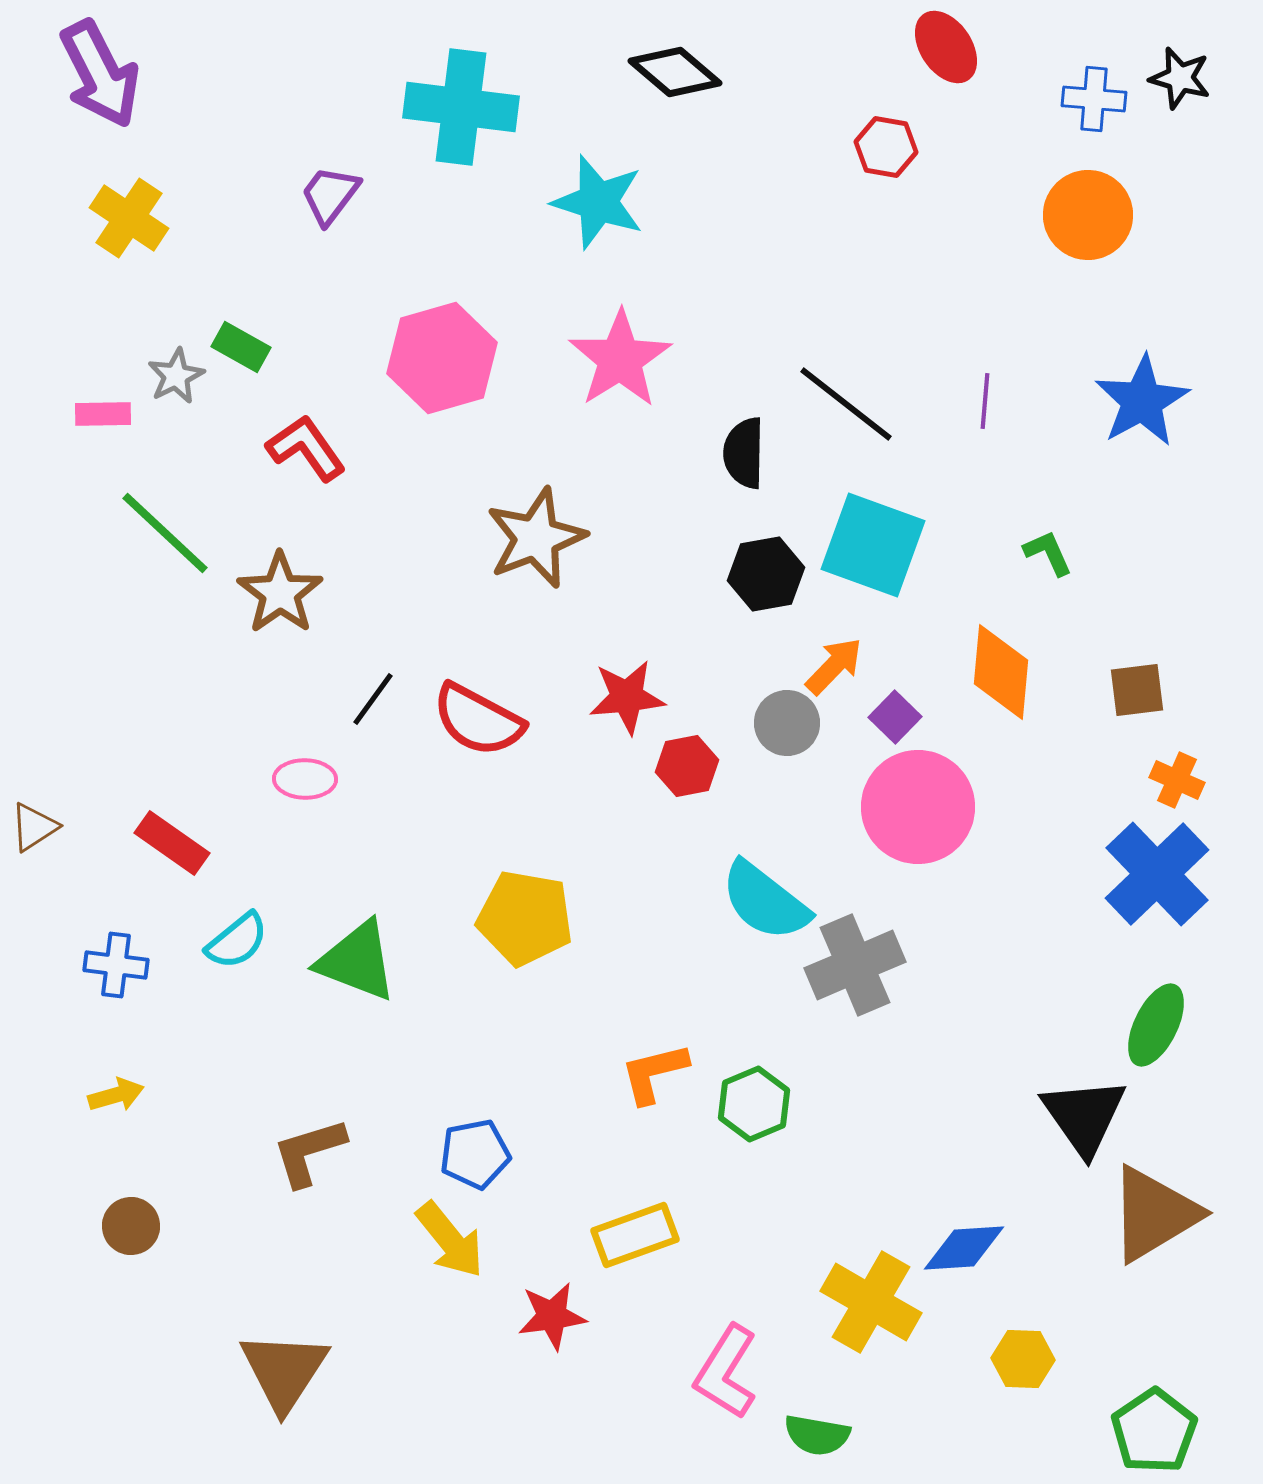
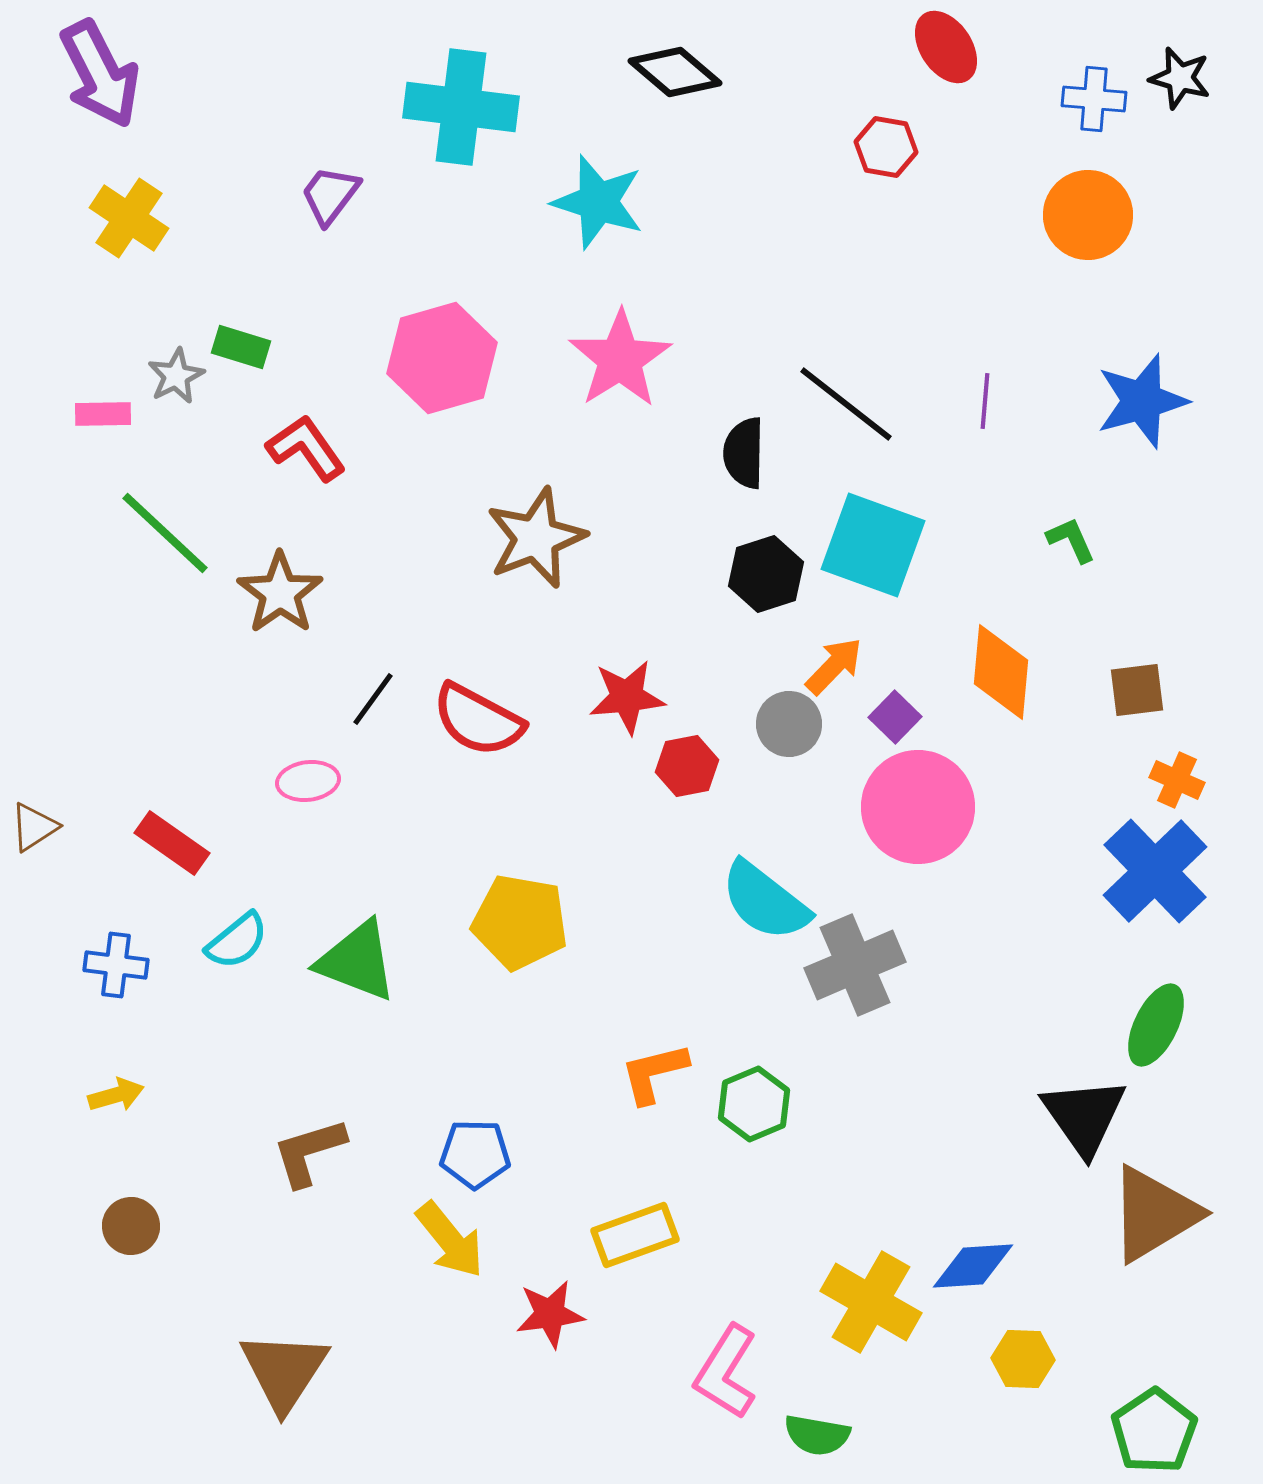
green rectangle at (241, 347): rotated 12 degrees counterclockwise
blue star at (1142, 401): rotated 14 degrees clockwise
green L-shape at (1048, 553): moved 23 px right, 13 px up
black hexagon at (766, 574): rotated 8 degrees counterclockwise
gray circle at (787, 723): moved 2 px right, 1 px down
pink ellipse at (305, 779): moved 3 px right, 2 px down; rotated 8 degrees counterclockwise
blue cross at (1157, 874): moved 2 px left, 3 px up
yellow pentagon at (525, 918): moved 5 px left, 4 px down
blue pentagon at (475, 1154): rotated 12 degrees clockwise
blue diamond at (964, 1248): moved 9 px right, 18 px down
red star at (552, 1316): moved 2 px left, 2 px up
